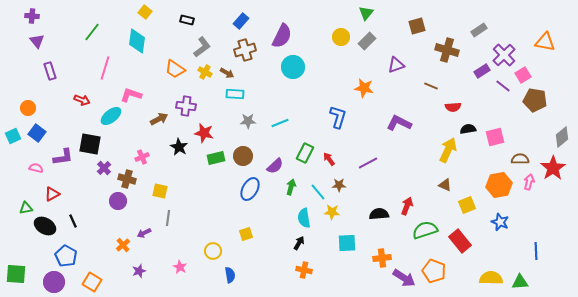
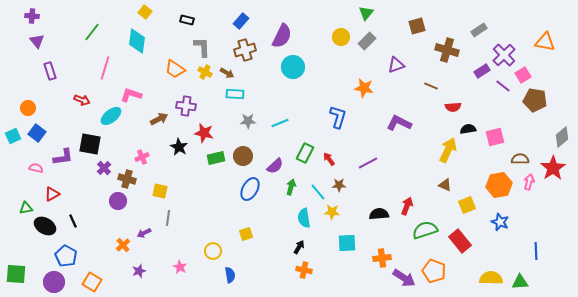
gray L-shape at (202, 47): rotated 55 degrees counterclockwise
black arrow at (299, 243): moved 4 px down
